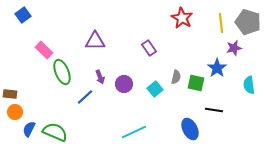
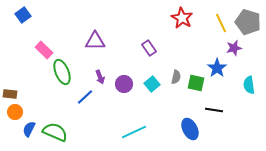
yellow line: rotated 18 degrees counterclockwise
cyan square: moved 3 px left, 5 px up
